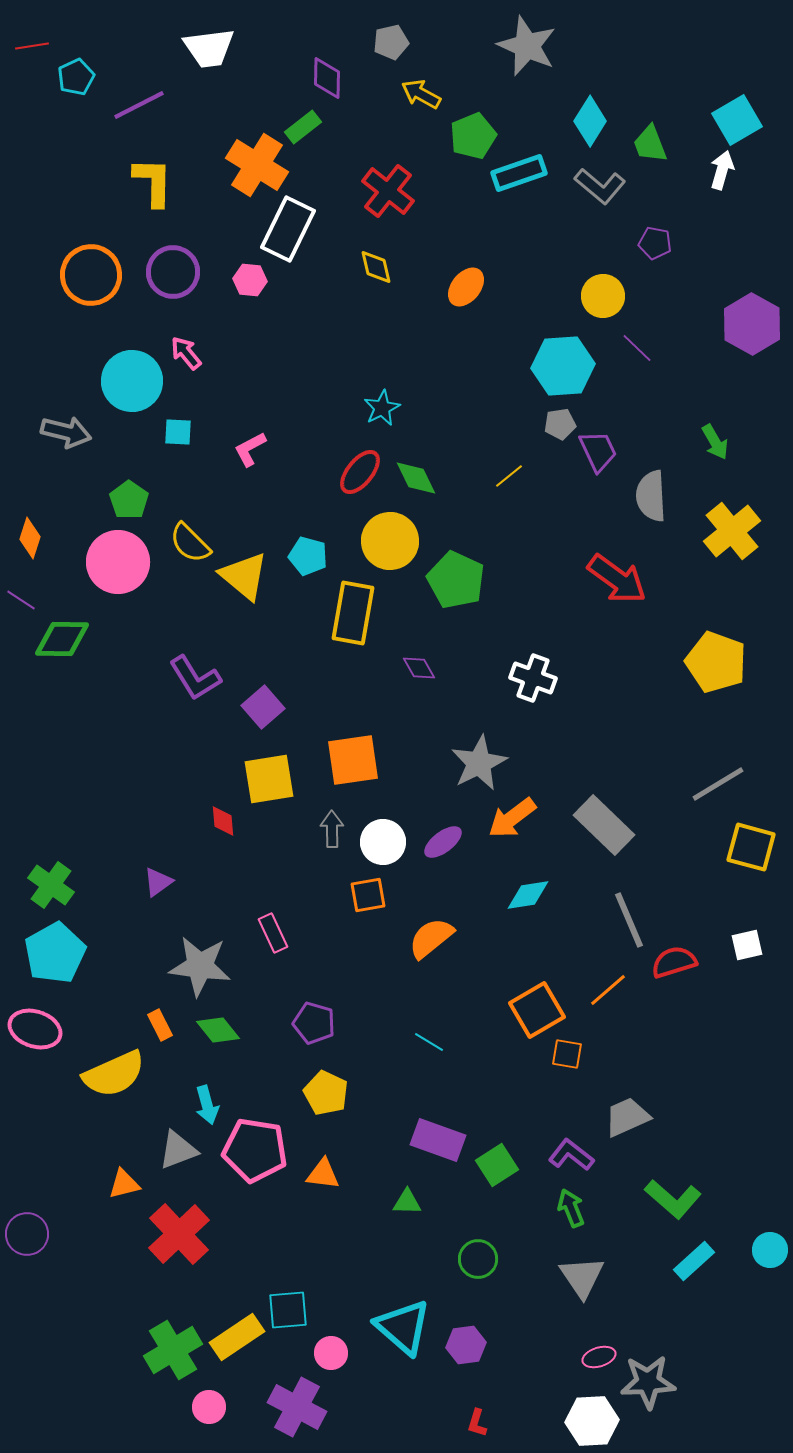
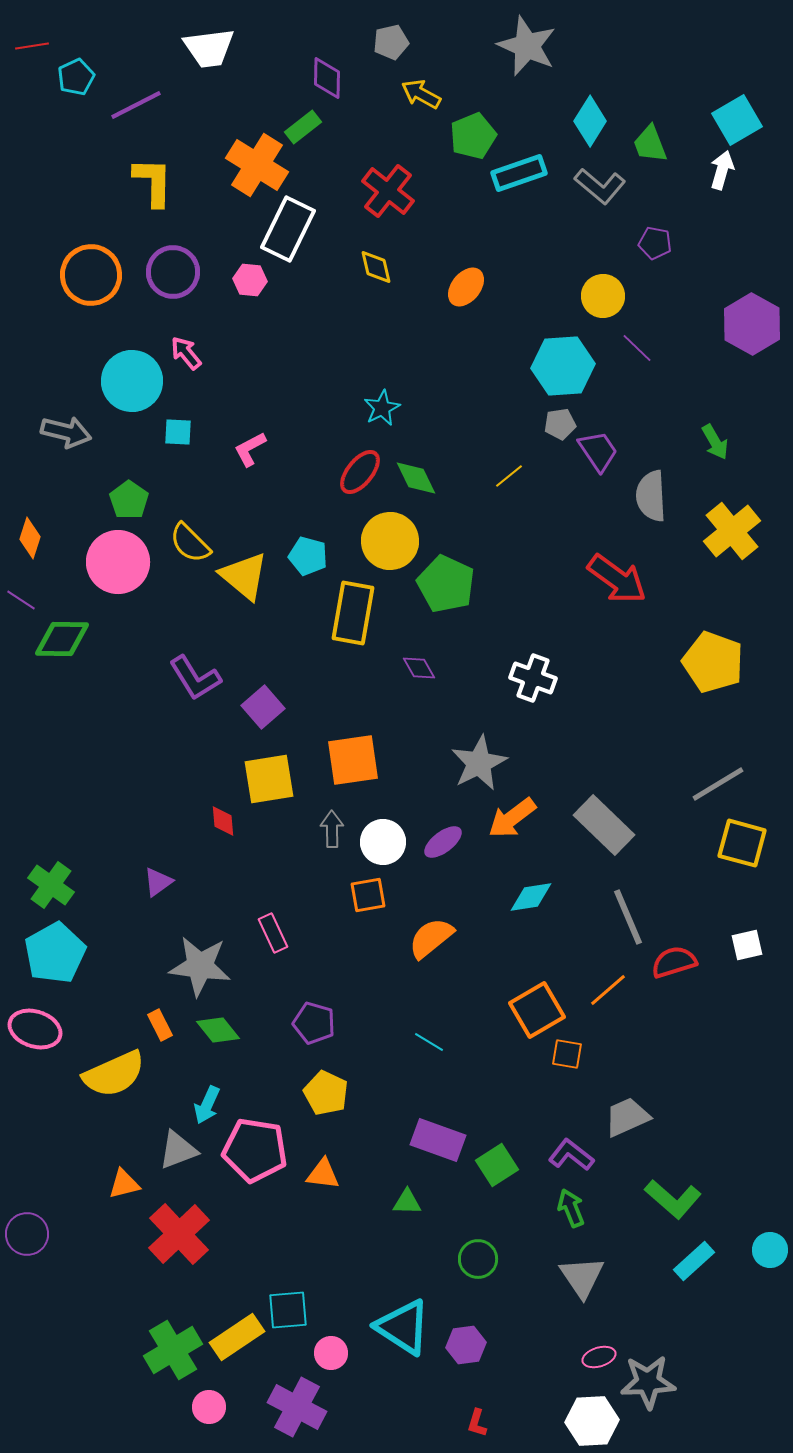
purple line at (139, 105): moved 3 px left
purple trapezoid at (598, 451): rotated 9 degrees counterclockwise
green pentagon at (456, 580): moved 10 px left, 4 px down
yellow pentagon at (716, 662): moved 3 px left
yellow square at (751, 847): moved 9 px left, 4 px up
cyan diamond at (528, 895): moved 3 px right, 2 px down
gray line at (629, 920): moved 1 px left, 3 px up
cyan arrow at (207, 1105): rotated 39 degrees clockwise
cyan triangle at (403, 1327): rotated 8 degrees counterclockwise
